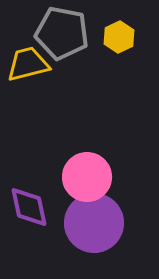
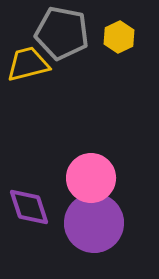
pink circle: moved 4 px right, 1 px down
purple diamond: rotated 6 degrees counterclockwise
